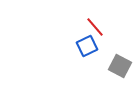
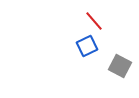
red line: moved 1 px left, 6 px up
